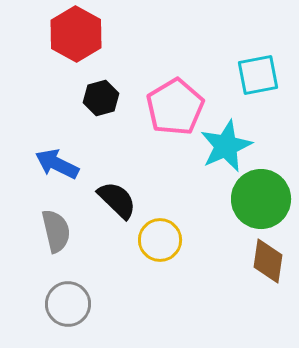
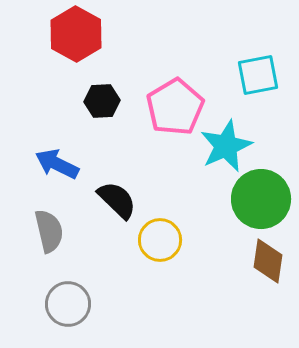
black hexagon: moved 1 px right, 3 px down; rotated 12 degrees clockwise
gray semicircle: moved 7 px left
